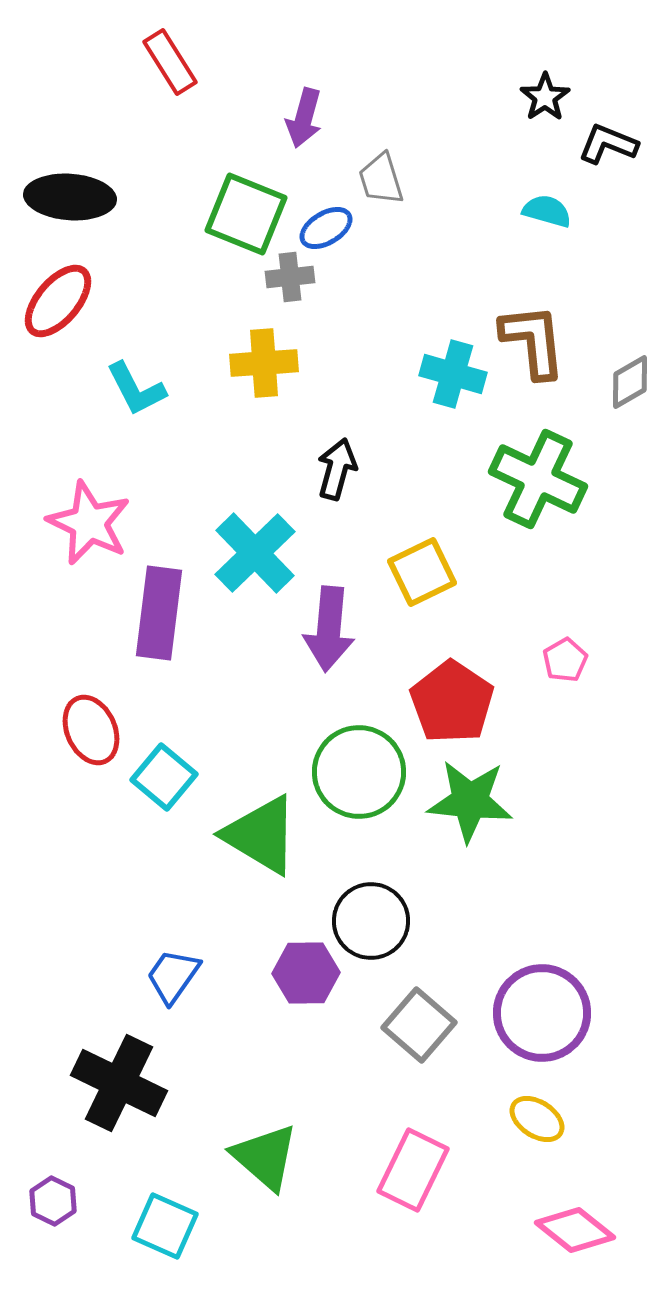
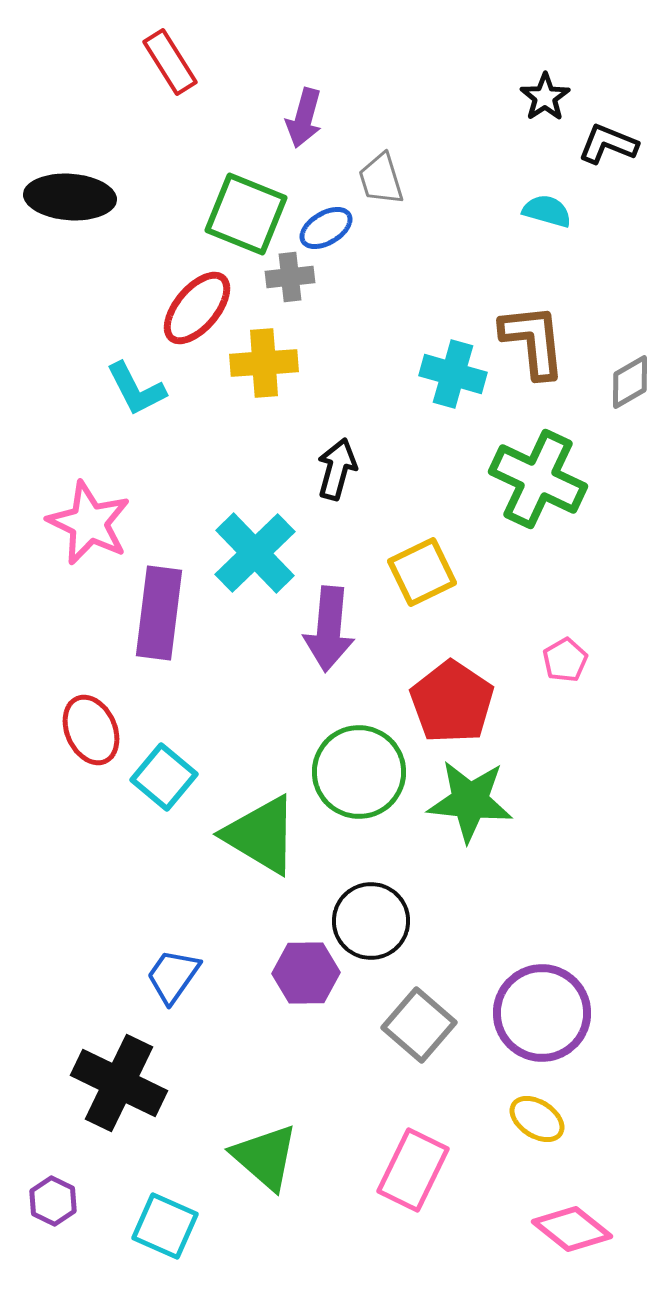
red ellipse at (58, 301): moved 139 px right, 7 px down
pink diamond at (575, 1230): moved 3 px left, 1 px up
